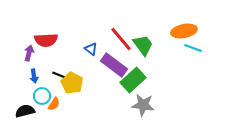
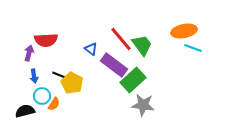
green trapezoid: moved 1 px left
